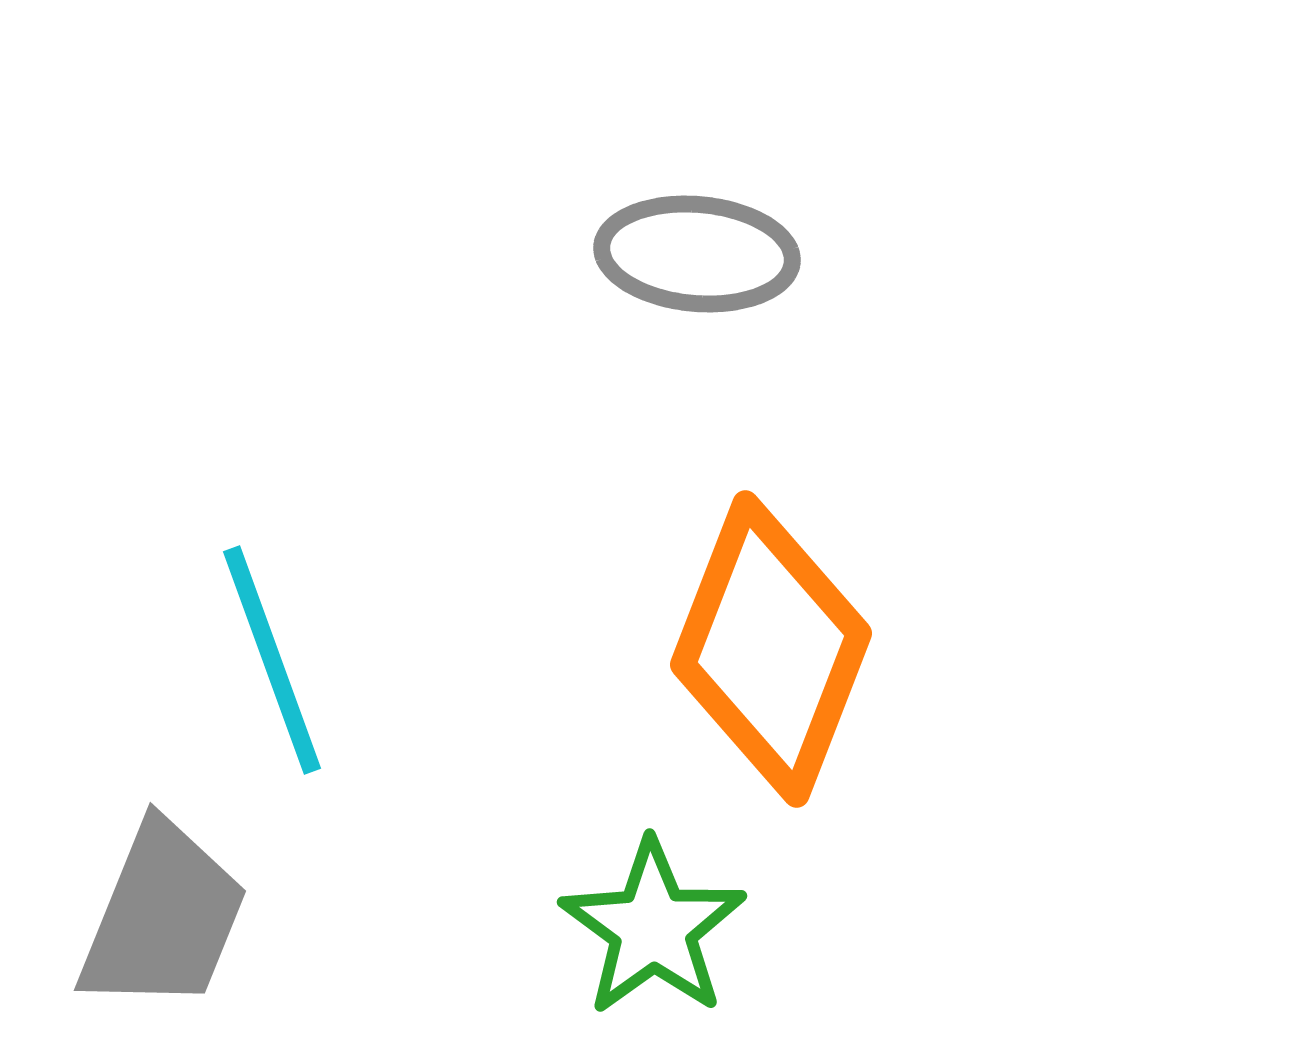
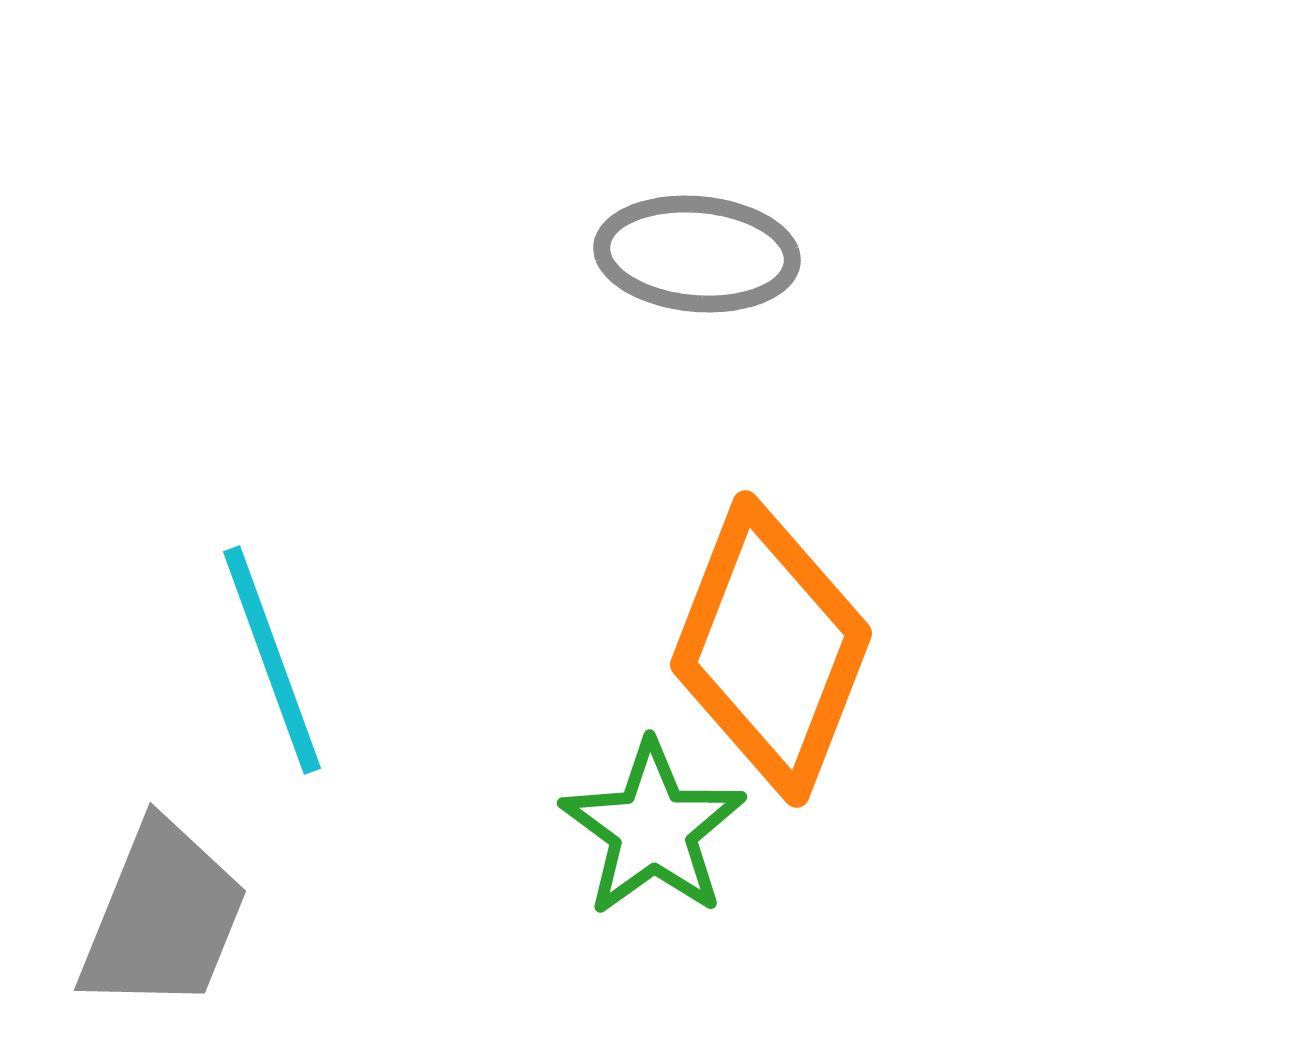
green star: moved 99 px up
